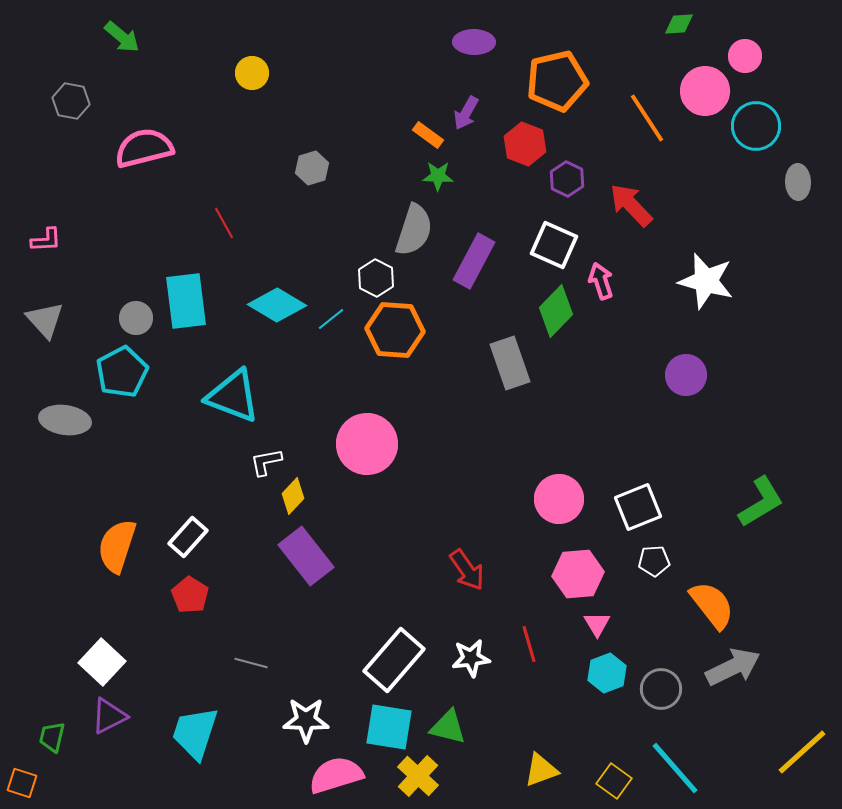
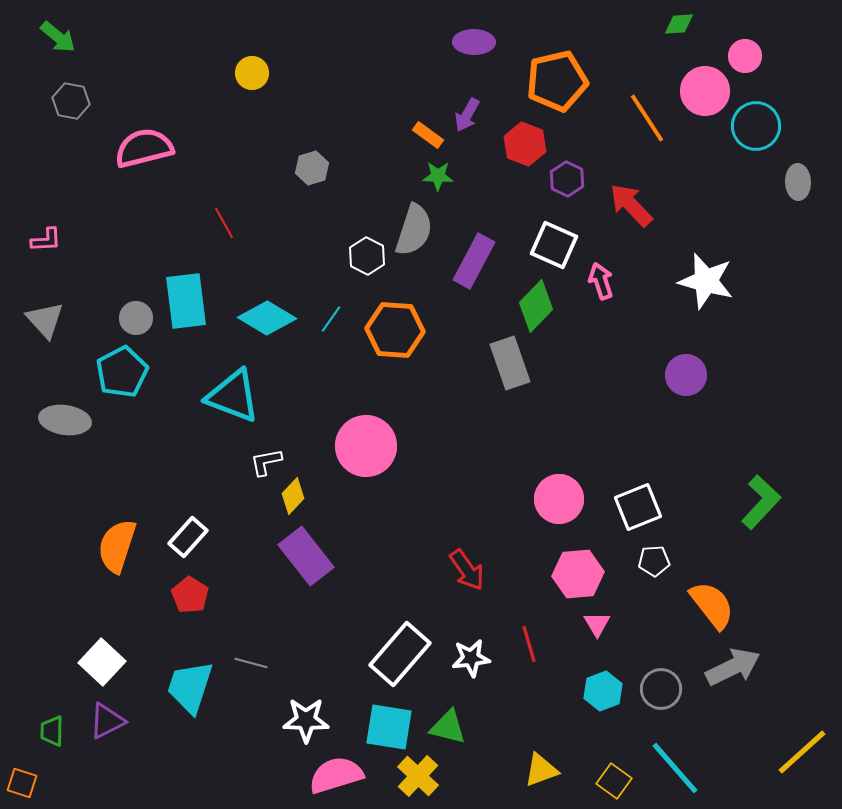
green arrow at (122, 37): moved 64 px left
purple arrow at (466, 113): moved 1 px right, 2 px down
white hexagon at (376, 278): moved 9 px left, 22 px up
cyan diamond at (277, 305): moved 10 px left, 13 px down
green diamond at (556, 311): moved 20 px left, 5 px up
cyan line at (331, 319): rotated 16 degrees counterclockwise
pink circle at (367, 444): moved 1 px left, 2 px down
green L-shape at (761, 502): rotated 16 degrees counterclockwise
white rectangle at (394, 660): moved 6 px right, 6 px up
cyan hexagon at (607, 673): moved 4 px left, 18 px down
purple triangle at (109, 716): moved 2 px left, 5 px down
cyan trapezoid at (195, 733): moved 5 px left, 46 px up
green trapezoid at (52, 737): moved 6 px up; rotated 12 degrees counterclockwise
